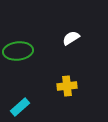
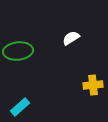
yellow cross: moved 26 px right, 1 px up
